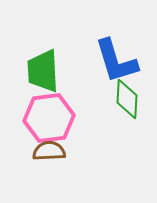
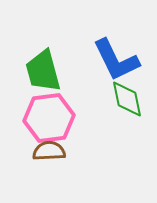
blue L-shape: moved 1 px up; rotated 9 degrees counterclockwise
green trapezoid: rotated 12 degrees counterclockwise
green diamond: rotated 15 degrees counterclockwise
